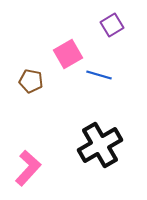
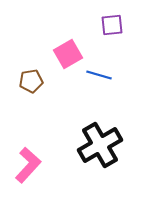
purple square: rotated 25 degrees clockwise
brown pentagon: rotated 20 degrees counterclockwise
pink L-shape: moved 3 px up
